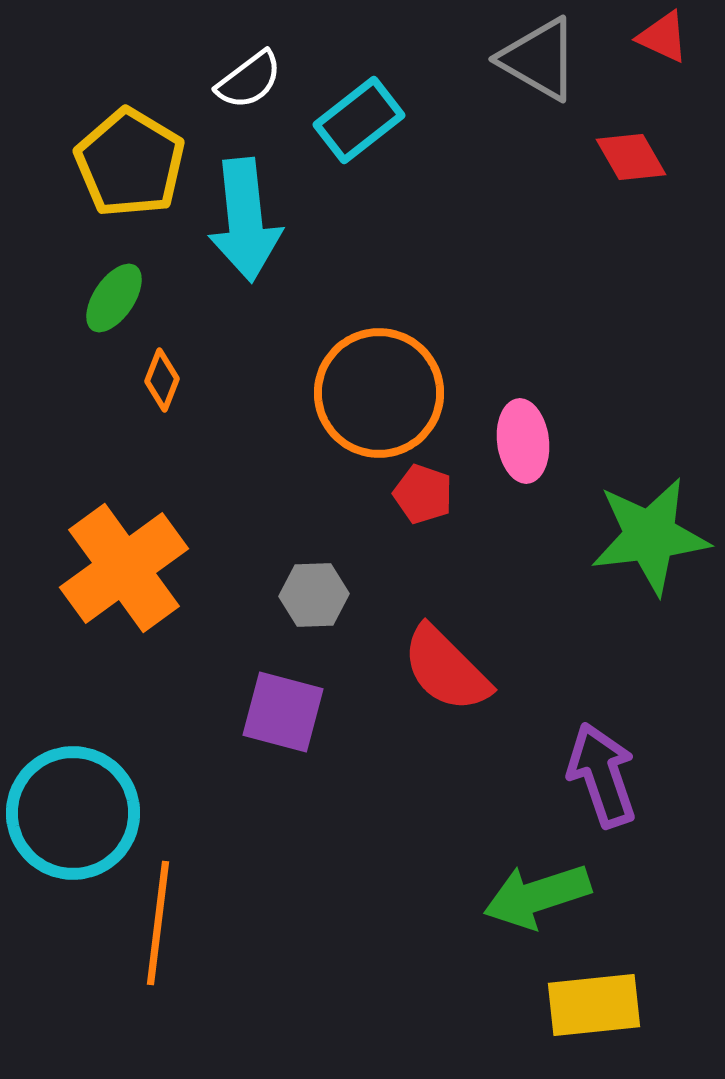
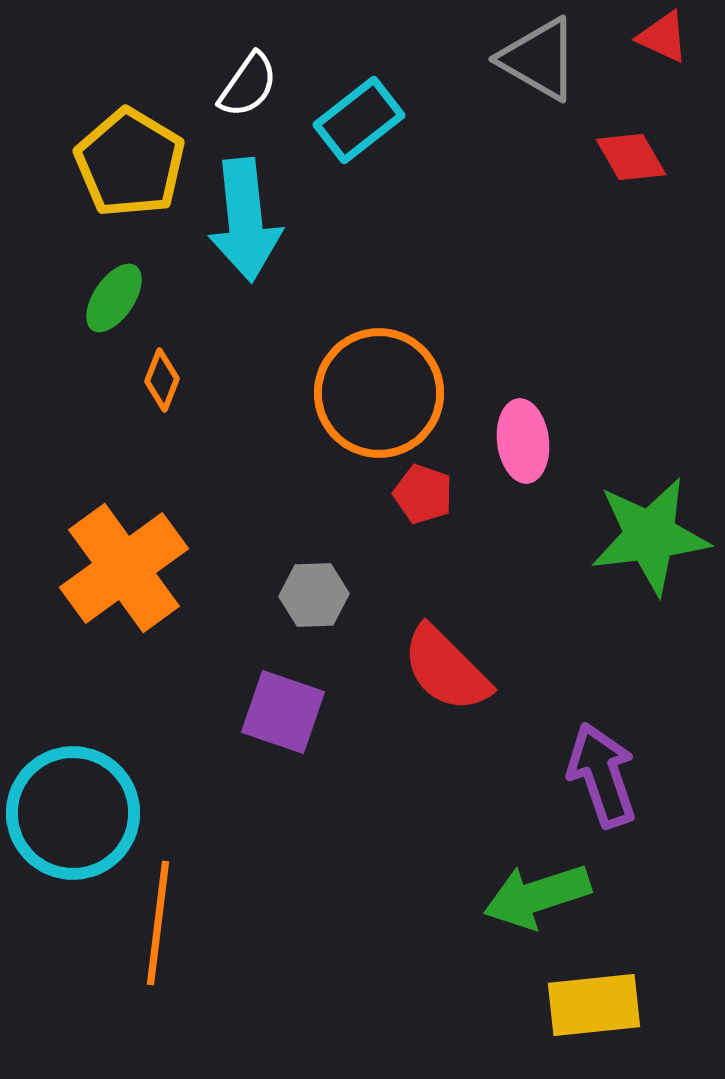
white semicircle: moved 1 px left, 5 px down; rotated 18 degrees counterclockwise
purple square: rotated 4 degrees clockwise
